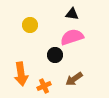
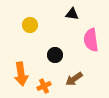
pink semicircle: moved 19 px right, 3 px down; rotated 80 degrees counterclockwise
